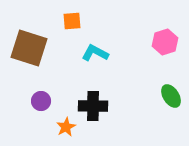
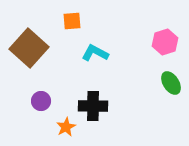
brown square: rotated 24 degrees clockwise
green ellipse: moved 13 px up
